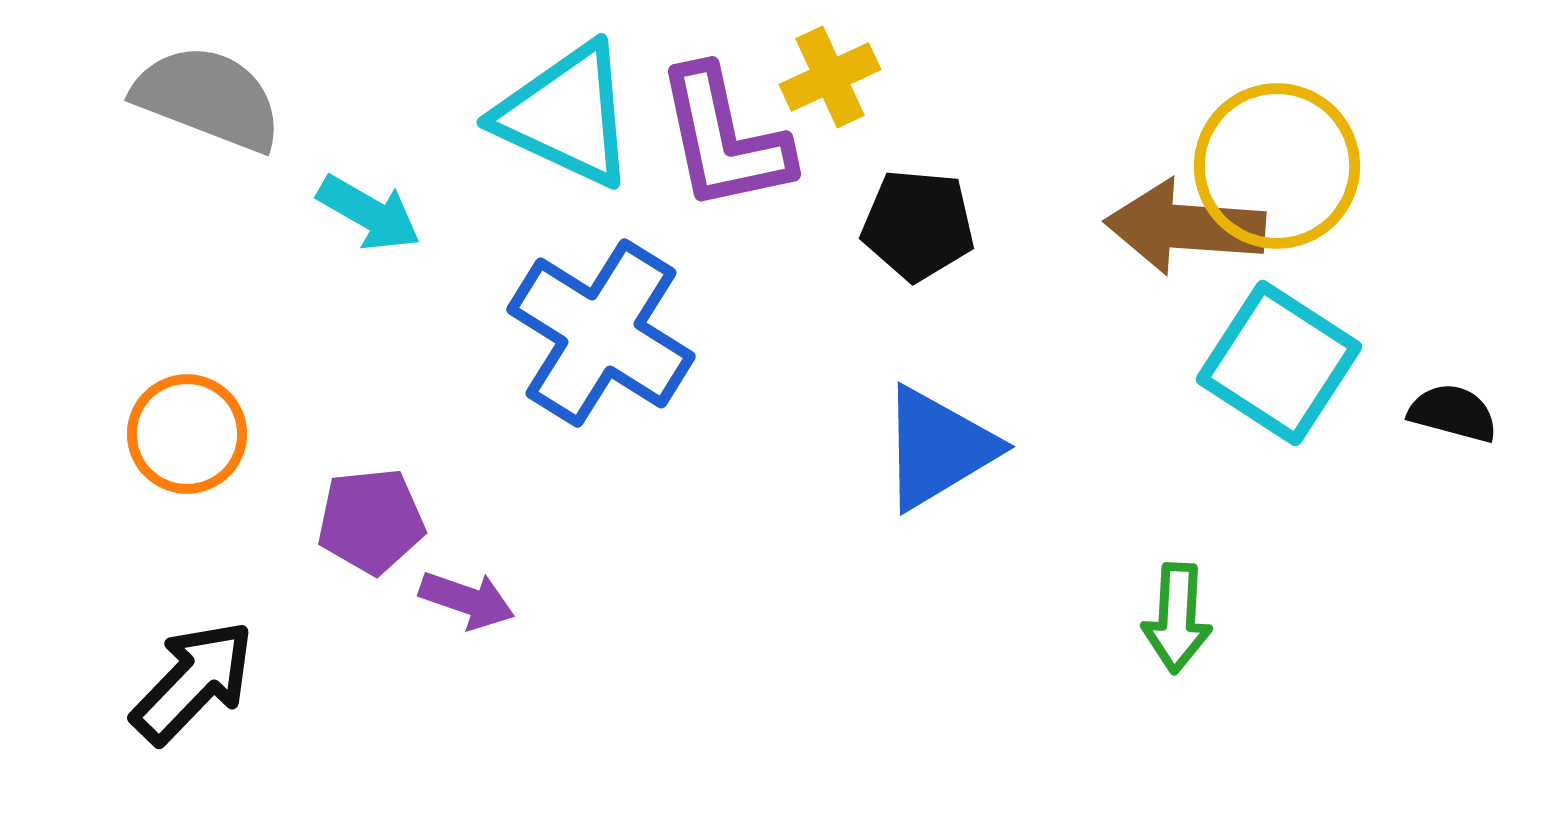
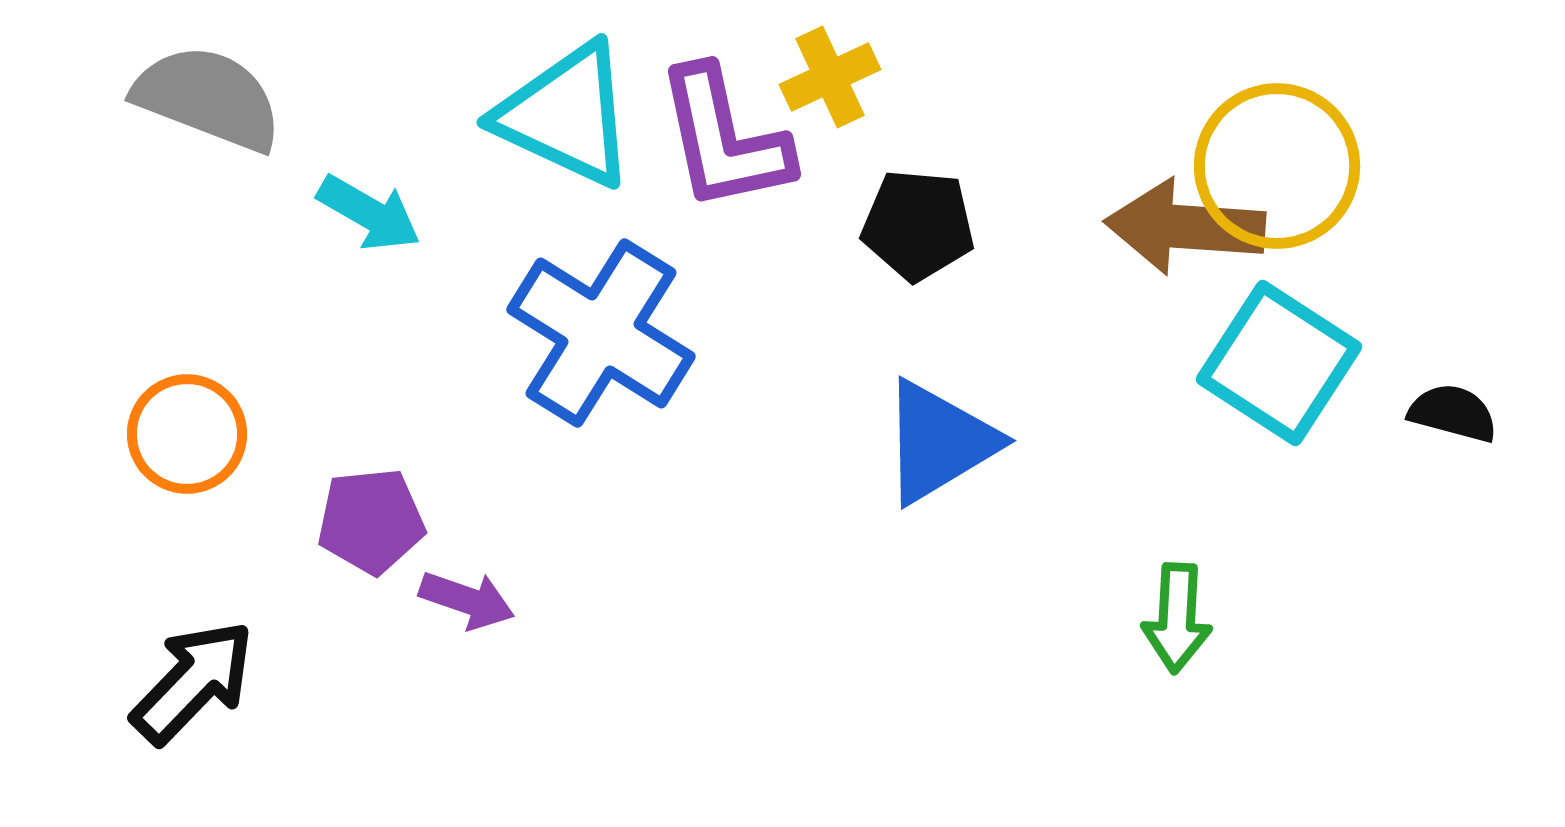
blue triangle: moved 1 px right, 6 px up
